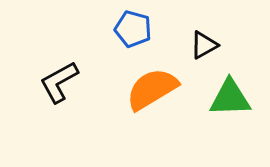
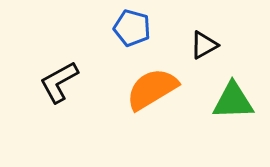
blue pentagon: moved 1 px left, 1 px up
green triangle: moved 3 px right, 3 px down
